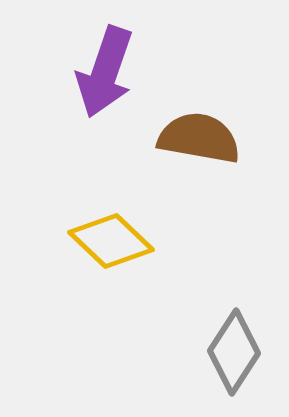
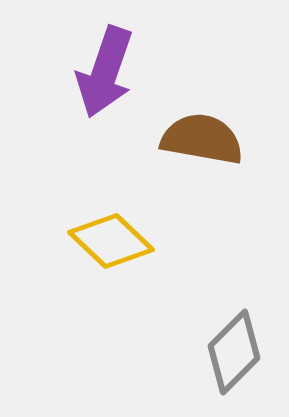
brown semicircle: moved 3 px right, 1 px down
gray diamond: rotated 12 degrees clockwise
